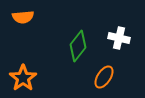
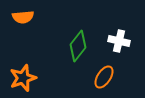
white cross: moved 3 px down
orange star: rotated 16 degrees clockwise
